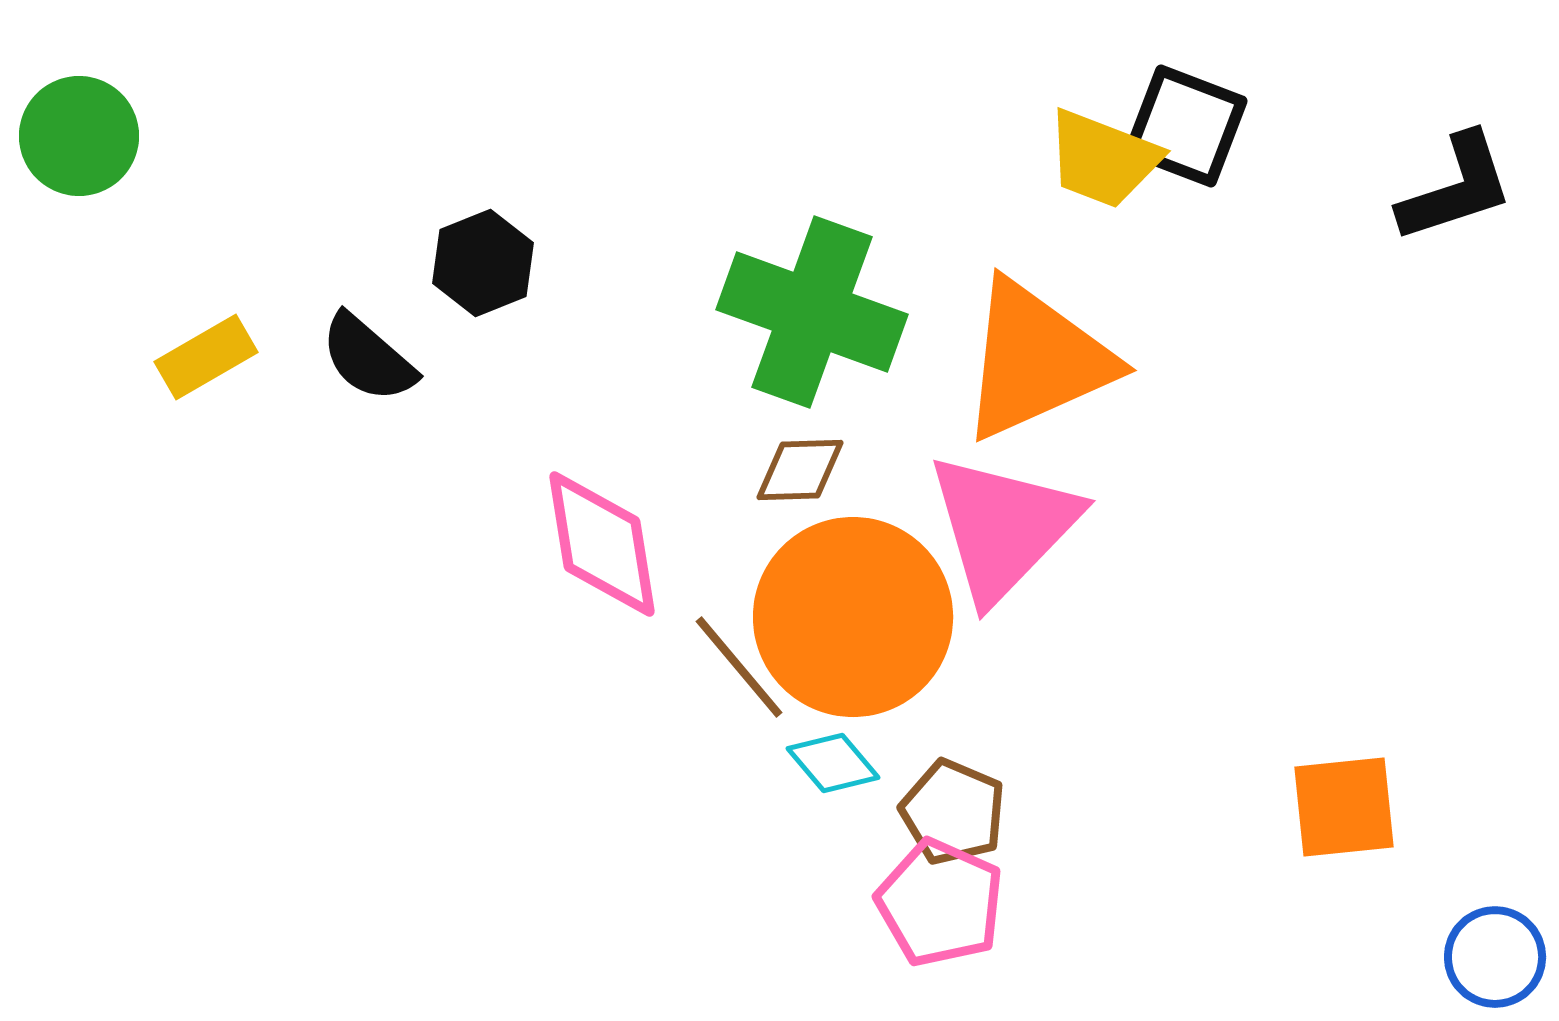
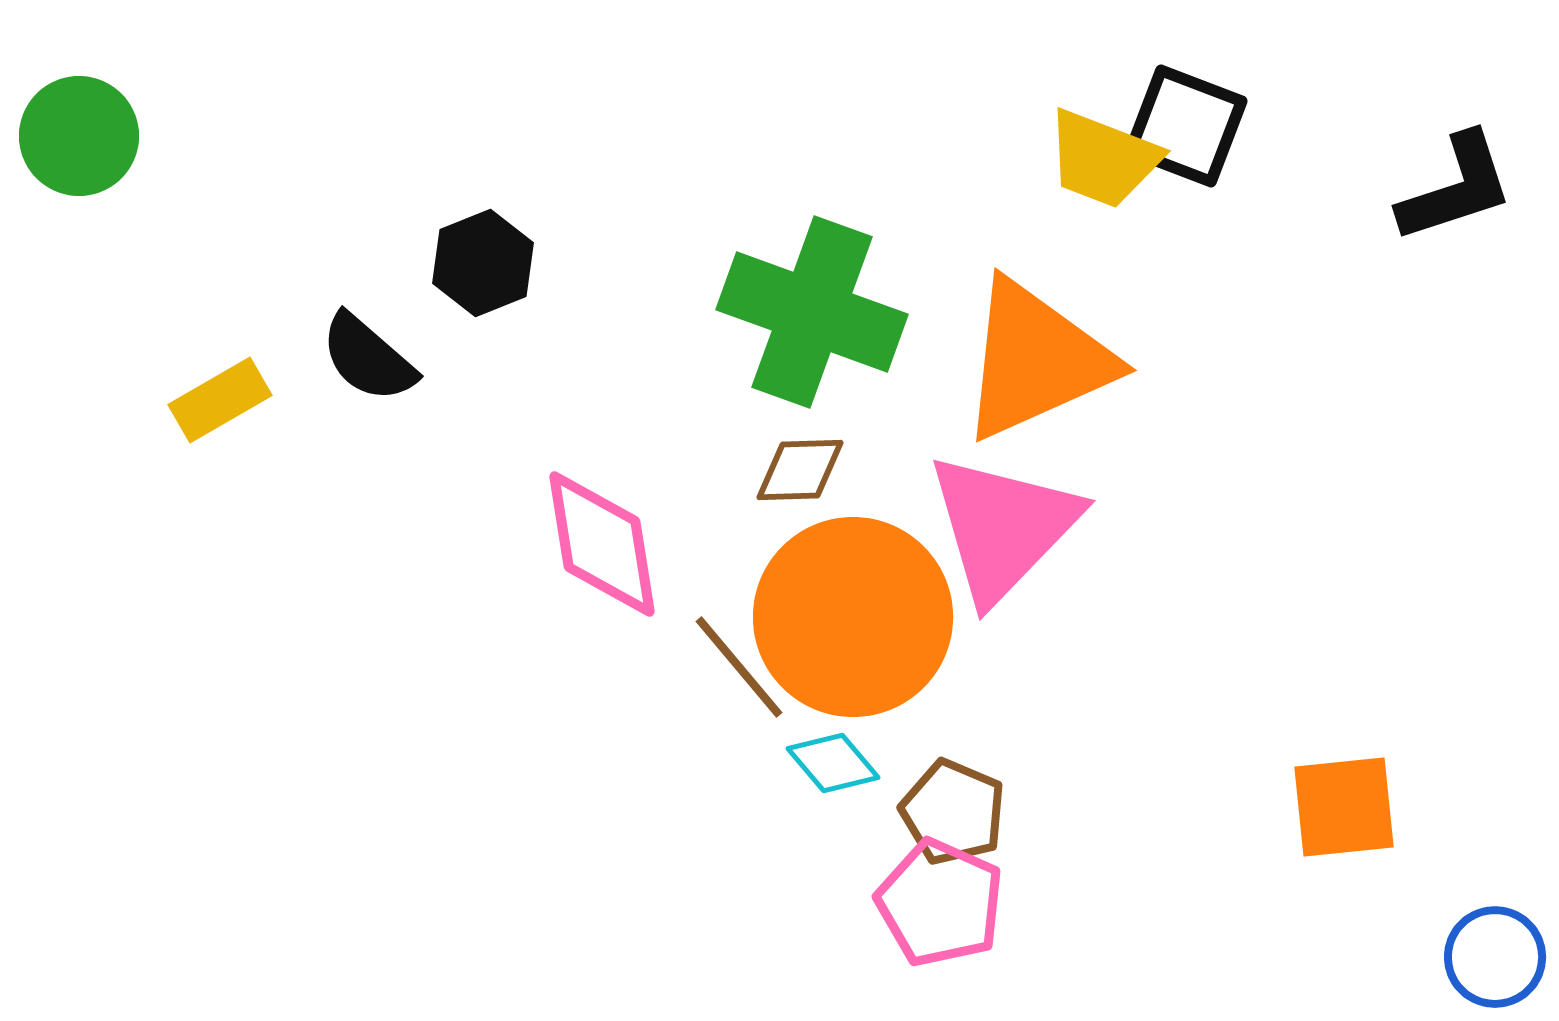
yellow rectangle: moved 14 px right, 43 px down
